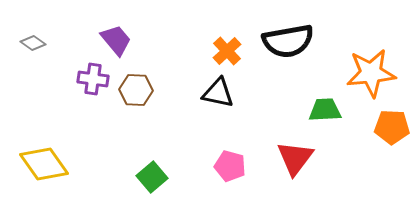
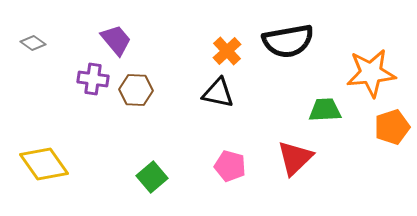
orange pentagon: rotated 20 degrees counterclockwise
red triangle: rotated 9 degrees clockwise
